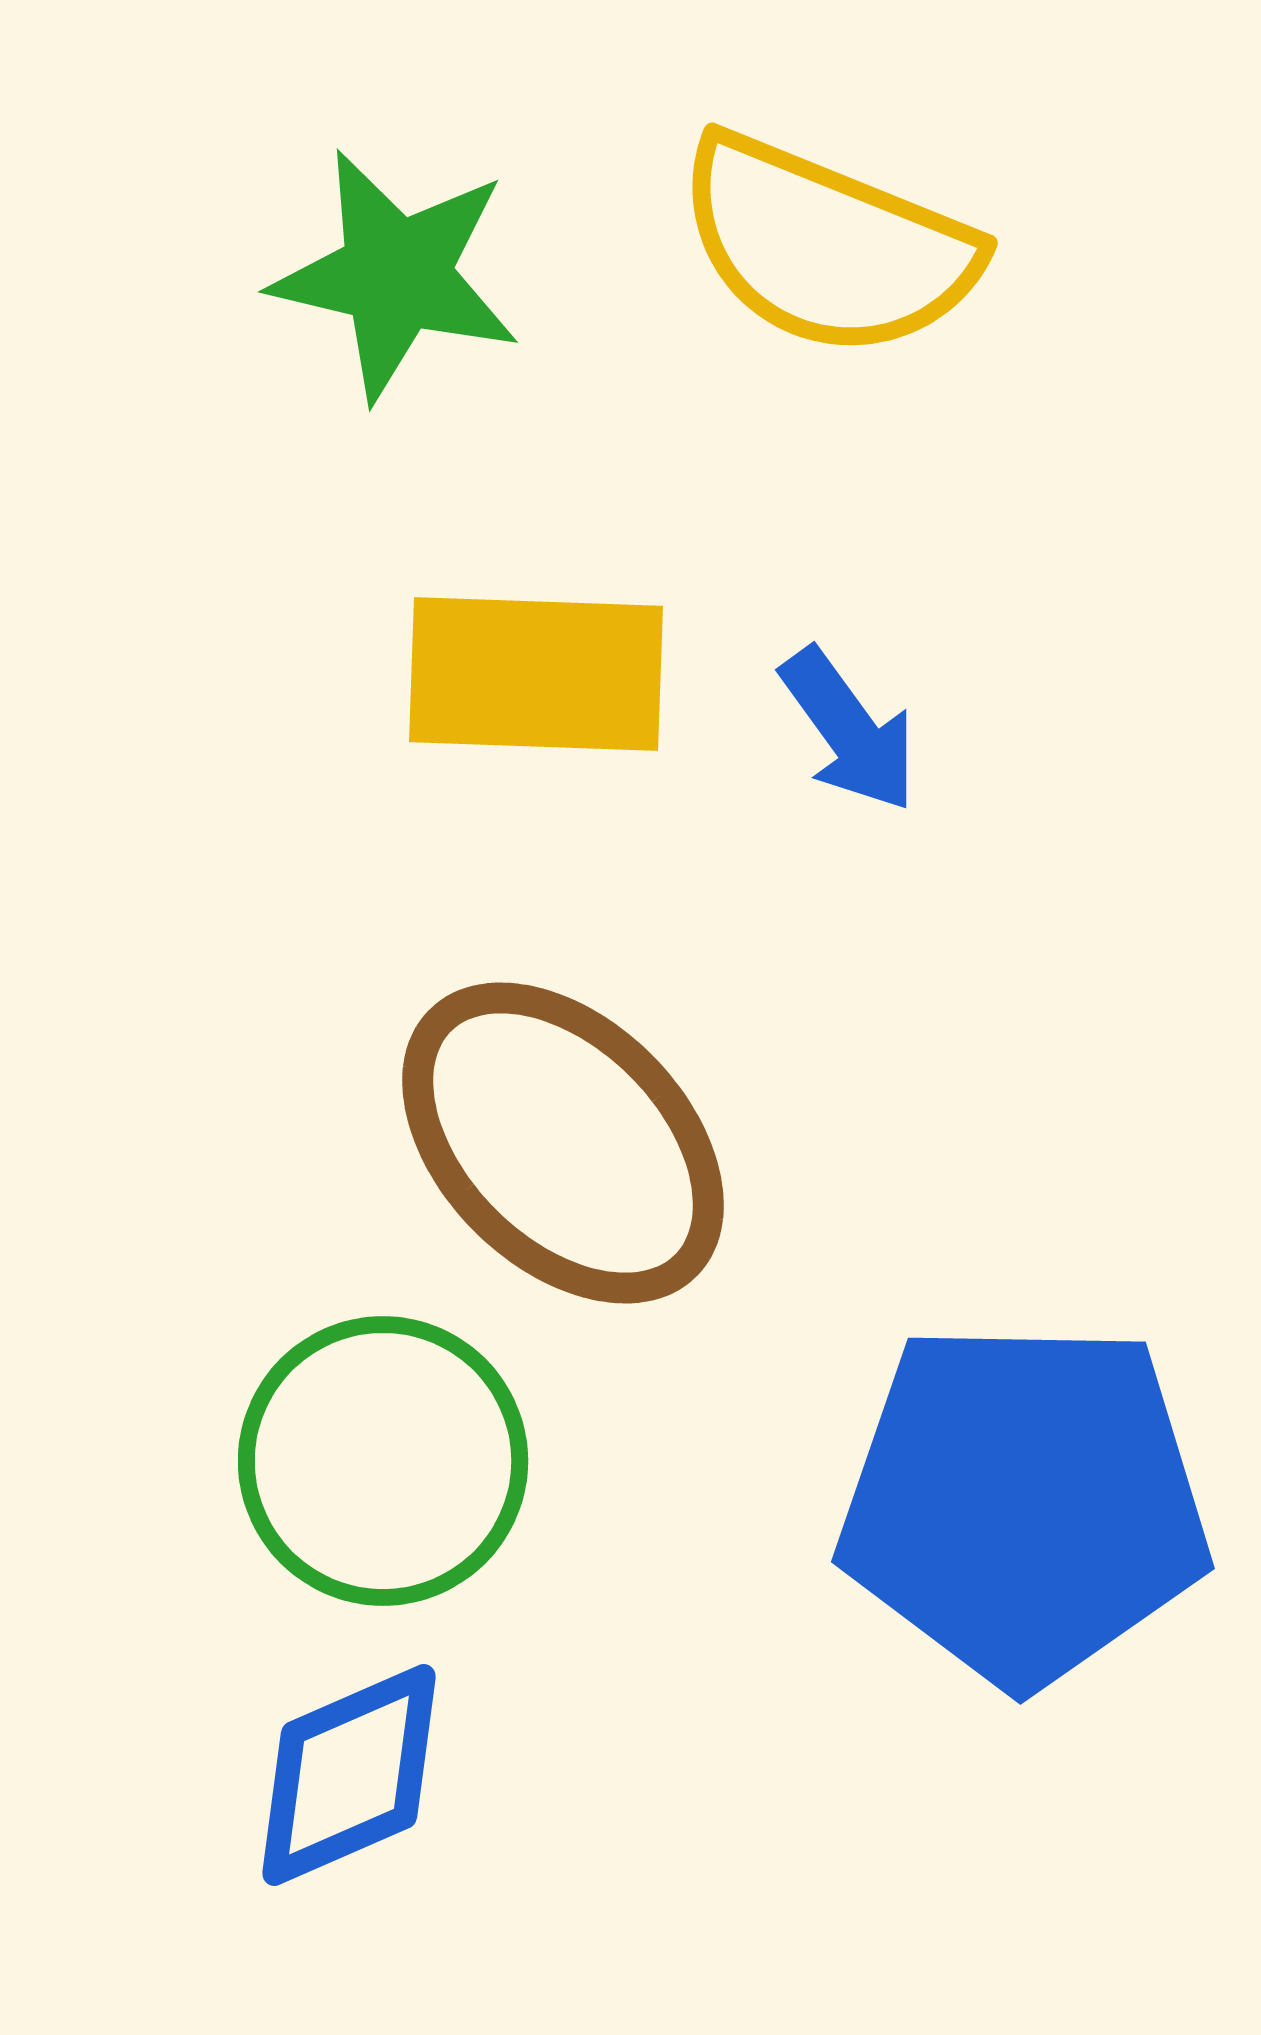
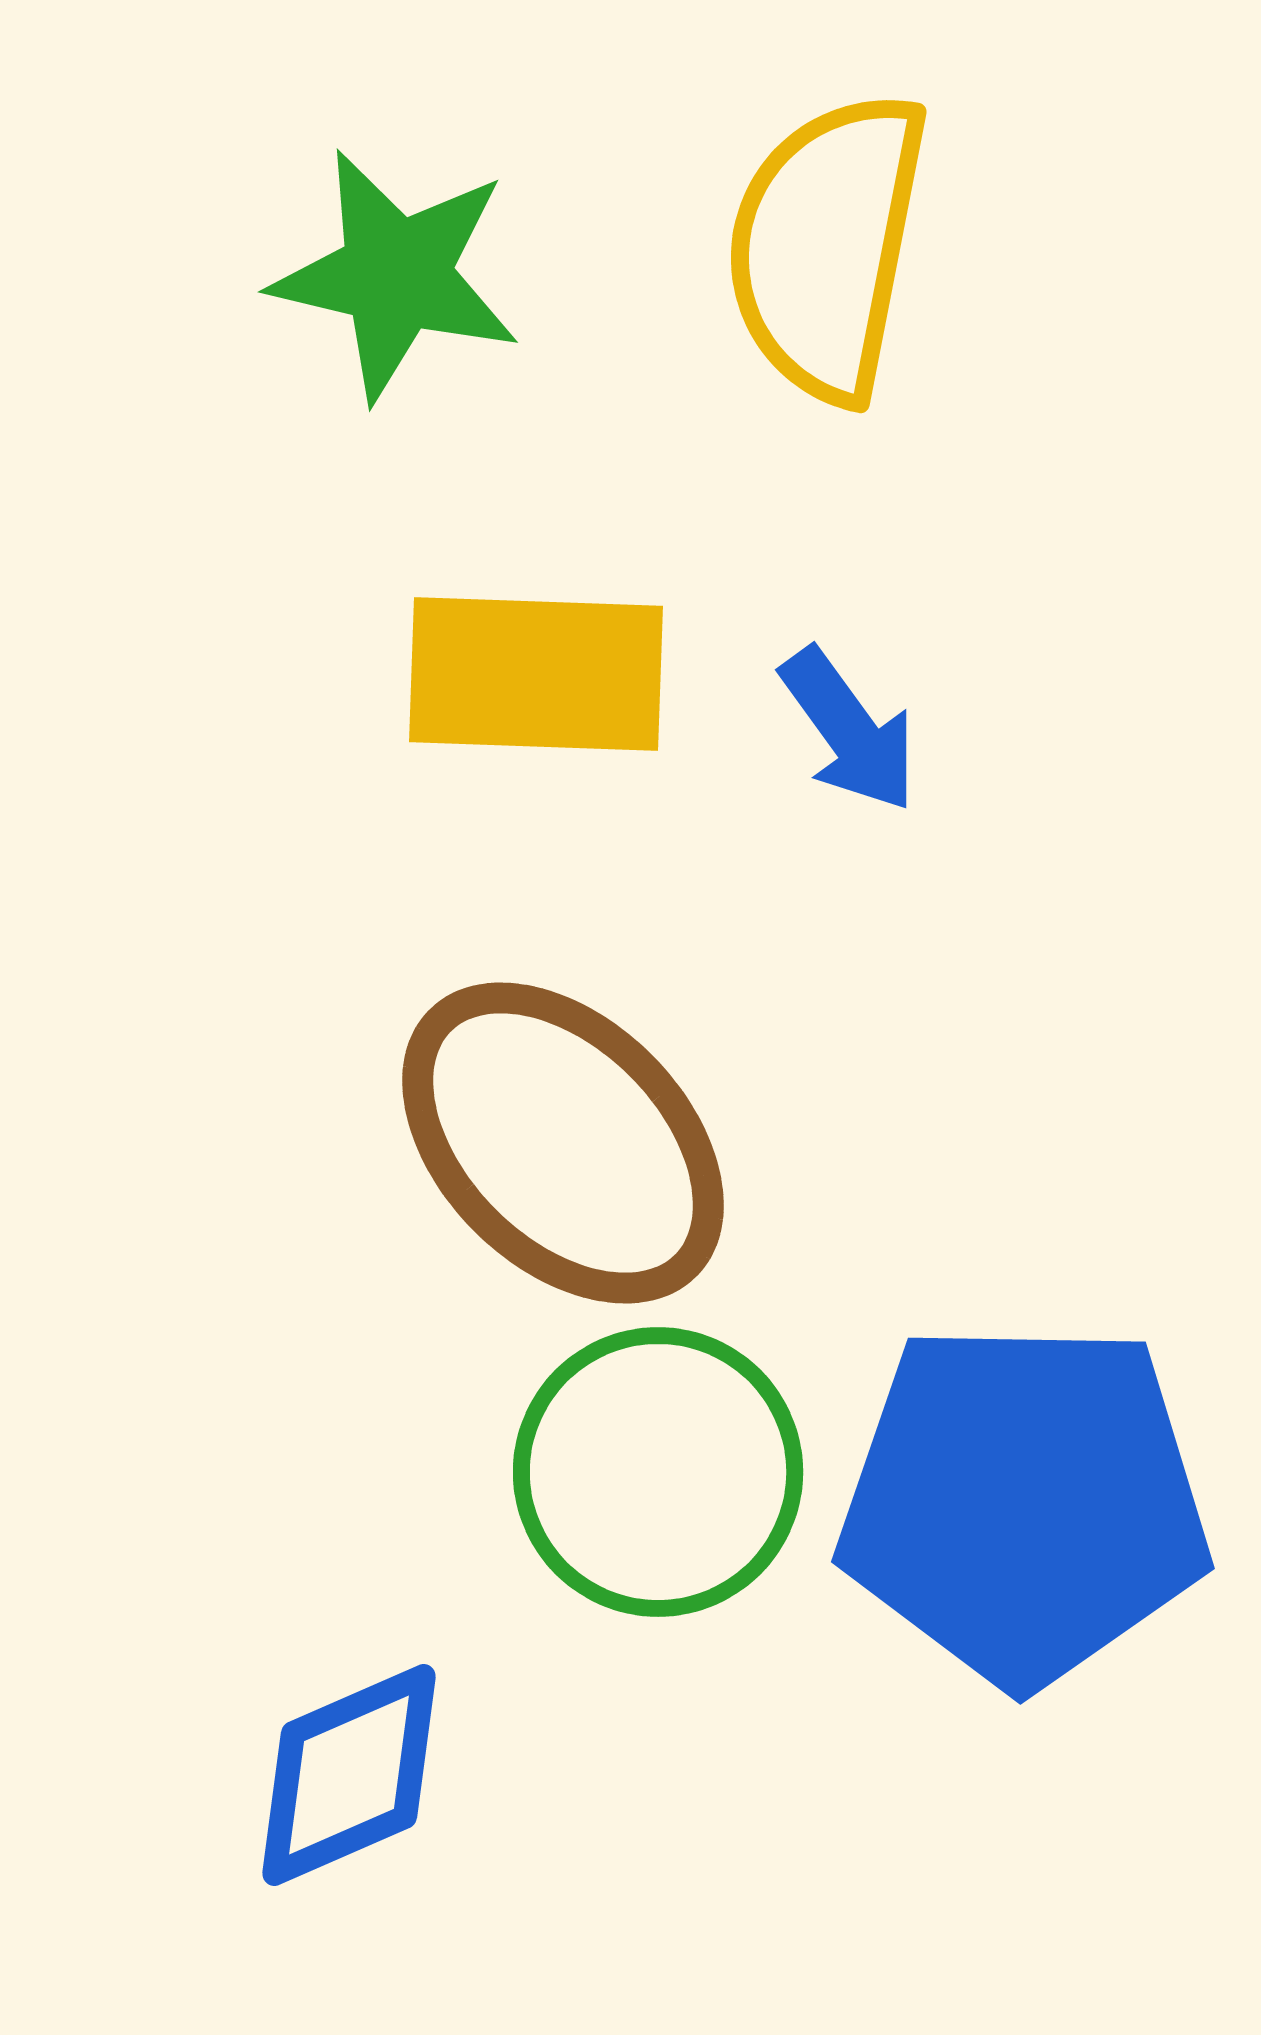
yellow semicircle: rotated 79 degrees clockwise
green circle: moved 275 px right, 11 px down
